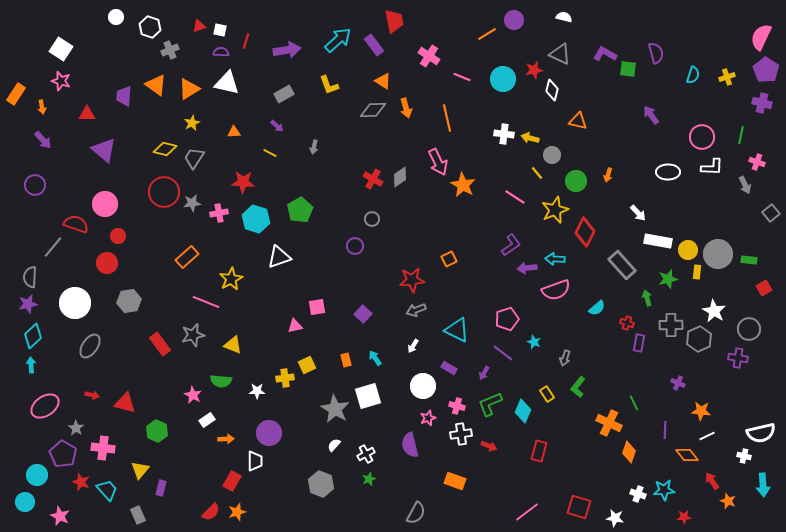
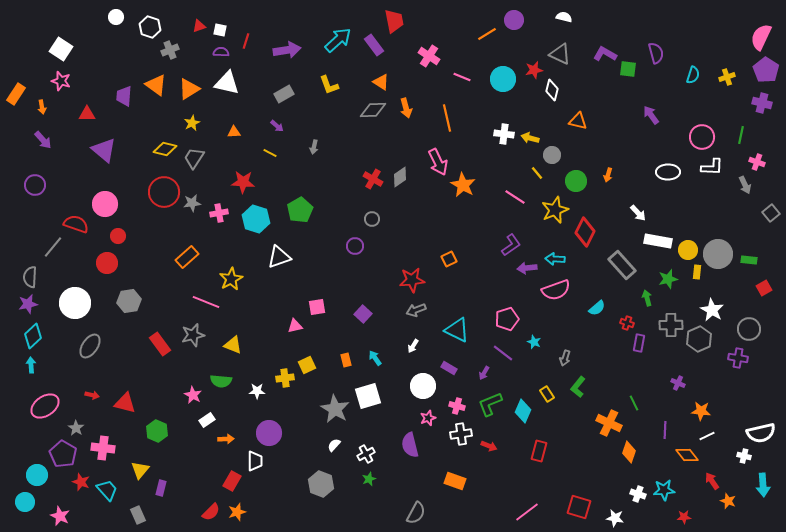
orange triangle at (383, 81): moved 2 px left, 1 px down
white star at (714, 311): moved 2 px left, 1 px up
